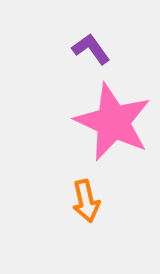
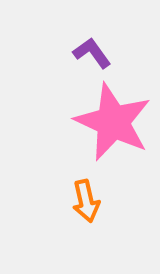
purple L-shape: moved 1 px right, 4 px down
